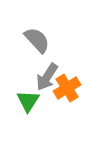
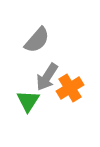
gray semicircle: rotated 84 degrees clockwise
orange cross: moved 3 px right
